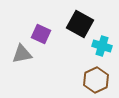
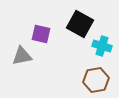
purple square: rotated 12 degrees counterclockwise
gray triangle: moved 2 px down
brown hexagon: rotated 15 degrees clockwise
